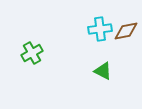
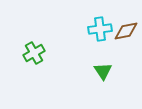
green cross: moved 2 px right
green triangle: rotated 30 degrees clockwise
